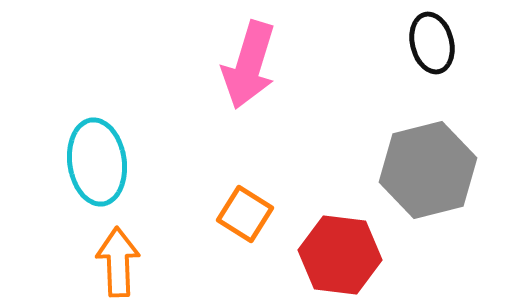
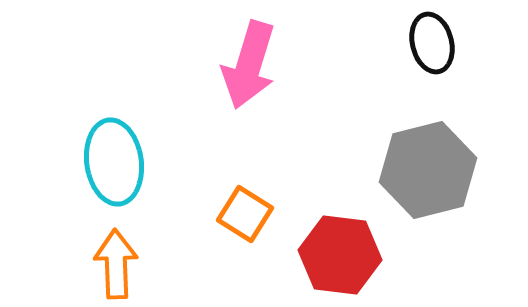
cyan ellipse: moved 17 px right
orange arrow: moved 2 px left, 2 px down
